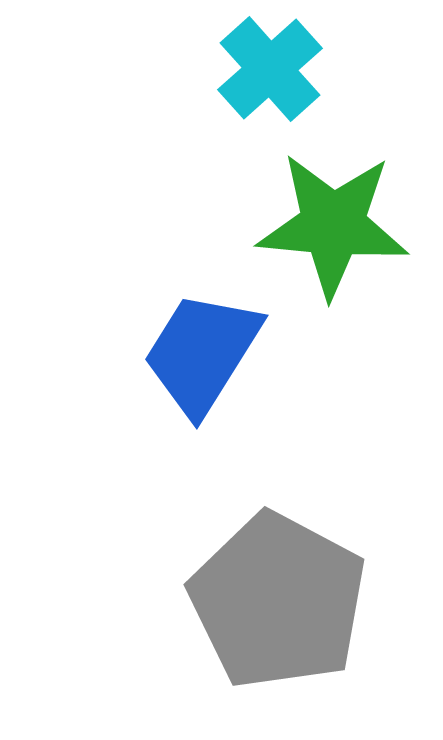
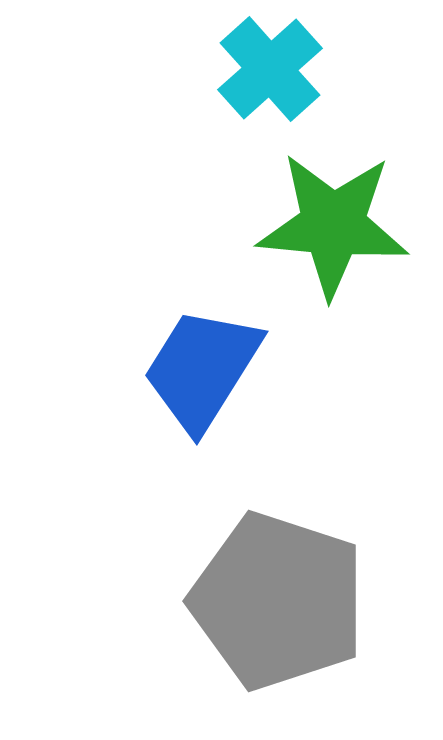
blue trapezoid: moved 16 px down
gray pentagon: rotated 10 degrees counterclockwise
